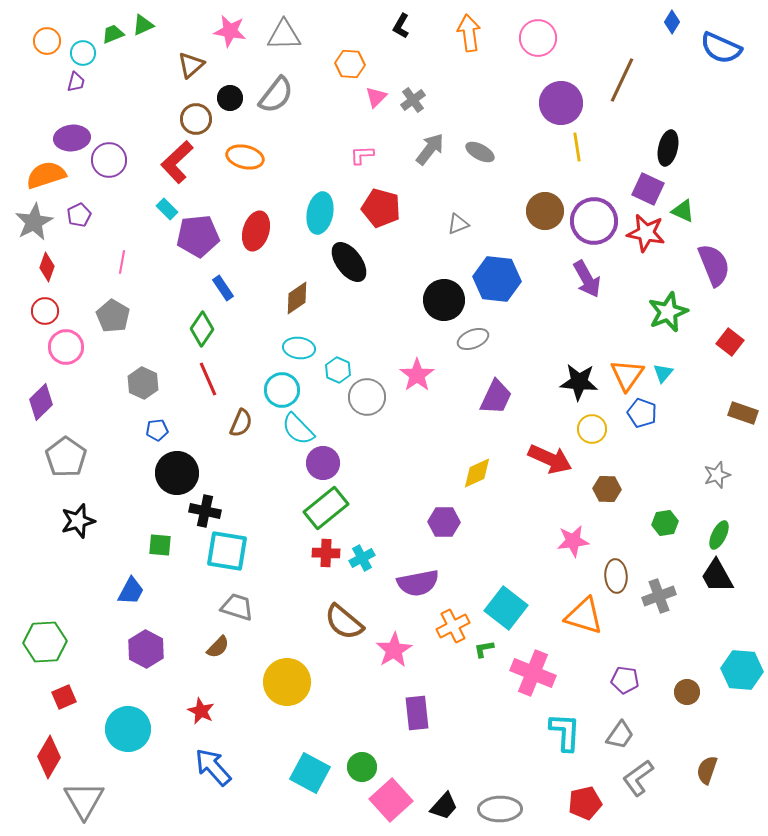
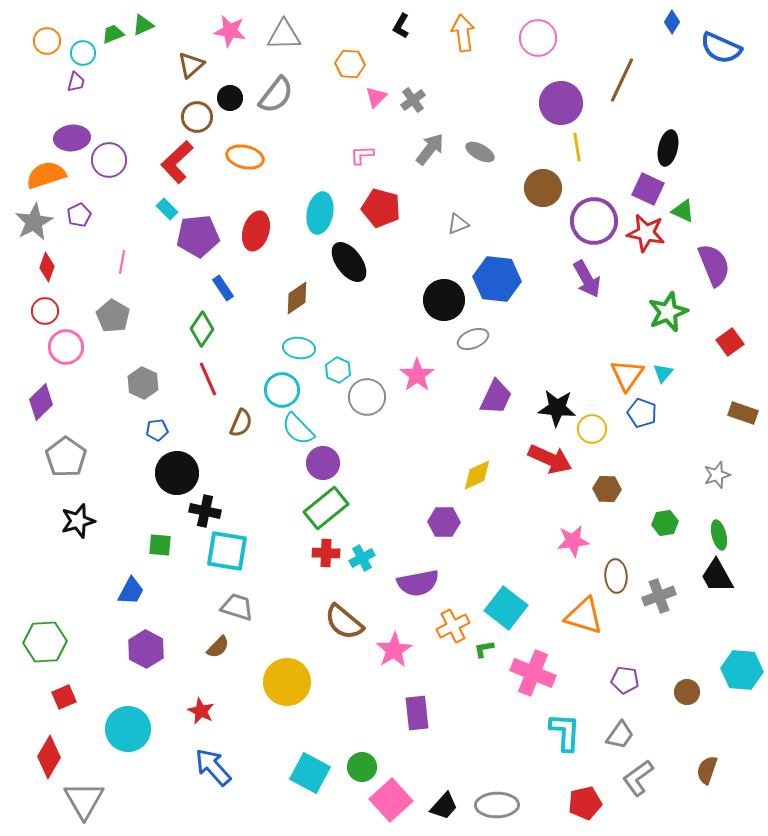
orange arrow at (469, 33): moved 6 px left
brown circle at (196, 119): moved 1 px right, 2 px up
brown circle at (545, 211): moved 2 px left, 23 px up
red square at (730, 342): rotated 16 degrees clockwise
black star at (579, 382): moved 22 px left, 26 px down
yellow diamond at (477, 473): moved 2 px down
green ellipse at (719, 535): rotated 40 degrees counterclockwise
gray ellipse at (500, 809): moved 3 px left, 4 px up
